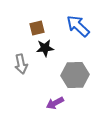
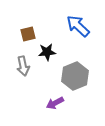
brown square: moved 9 px left, 6 px down
black star: moved 2 px right, 4 px down
gray arrow: moved 2 px right, 2 px down
gray hexagon: moved 1 px down; rotated 20 degrees counterclockwise
